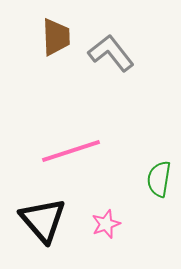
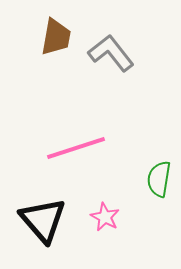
brown trapezoid: rotated 12 degrees clockwise
pink line: moved 5 px right, 3 px up
pink star: moved 1 px left, 7 px up; rotated 24 degrees counterclockwise
